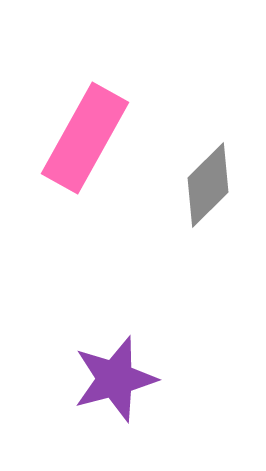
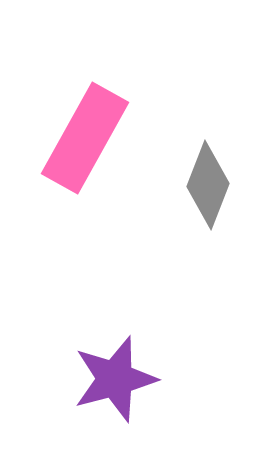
gray diamond: rotated 24 degrees counterclockwise
